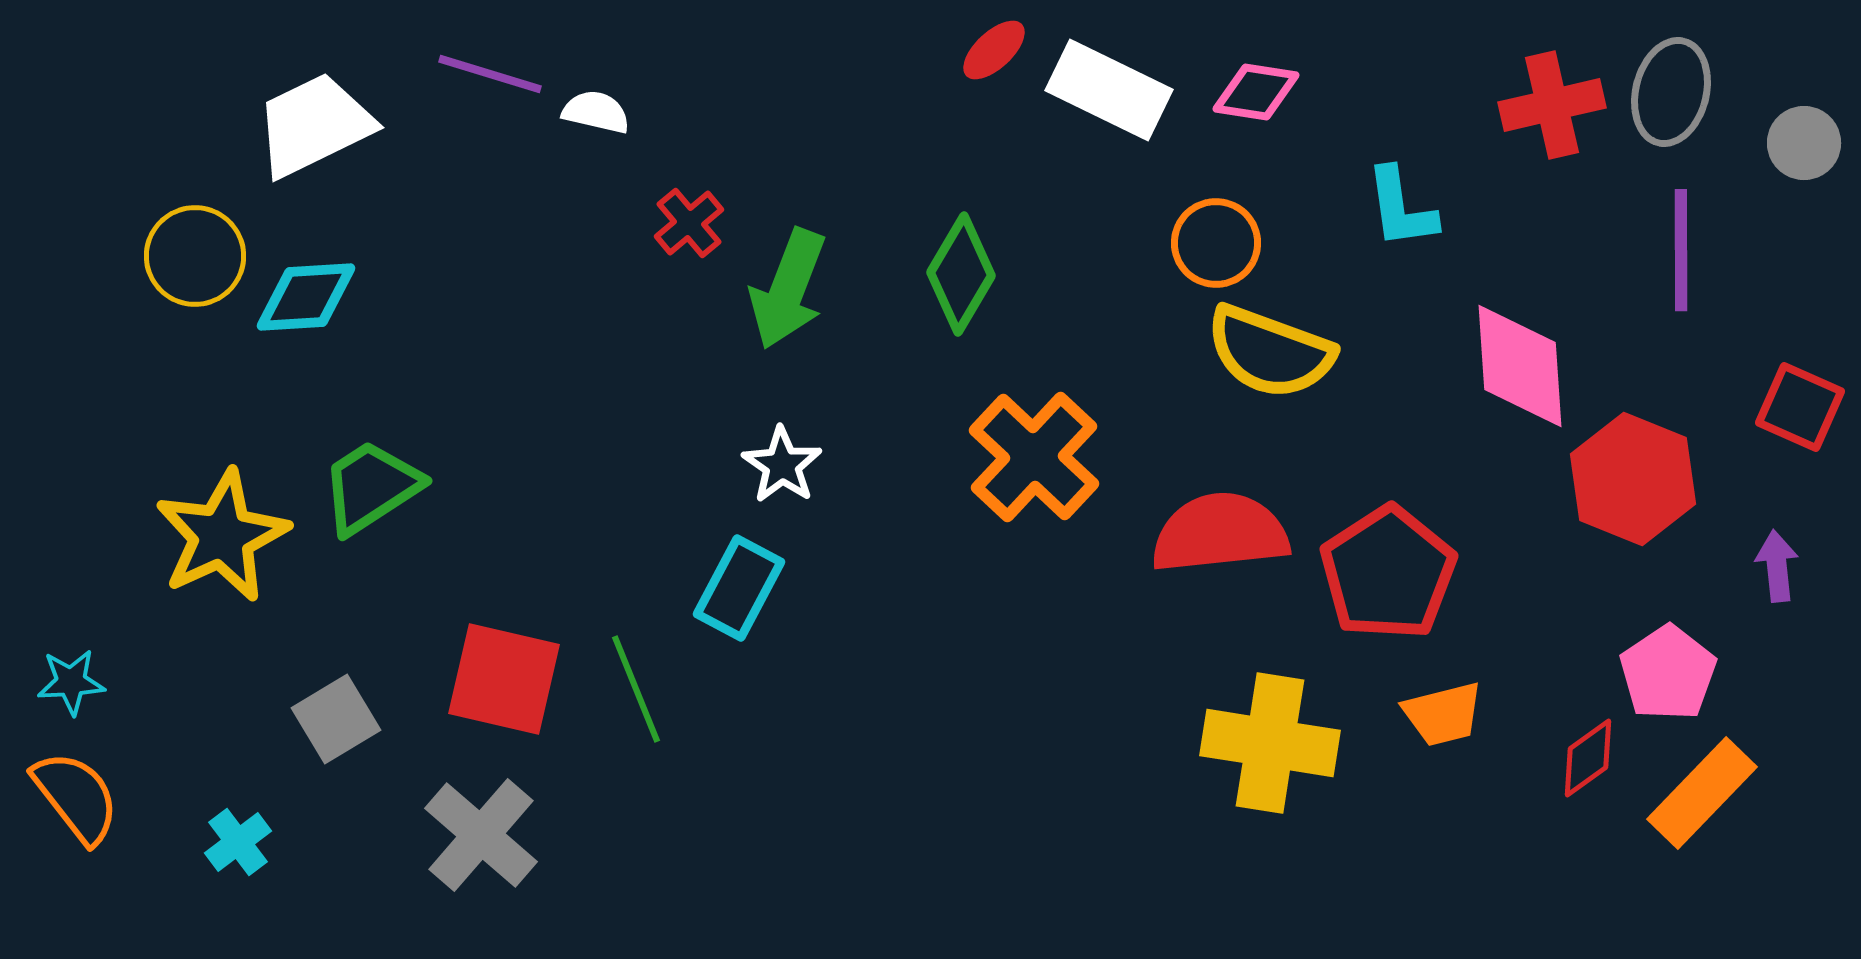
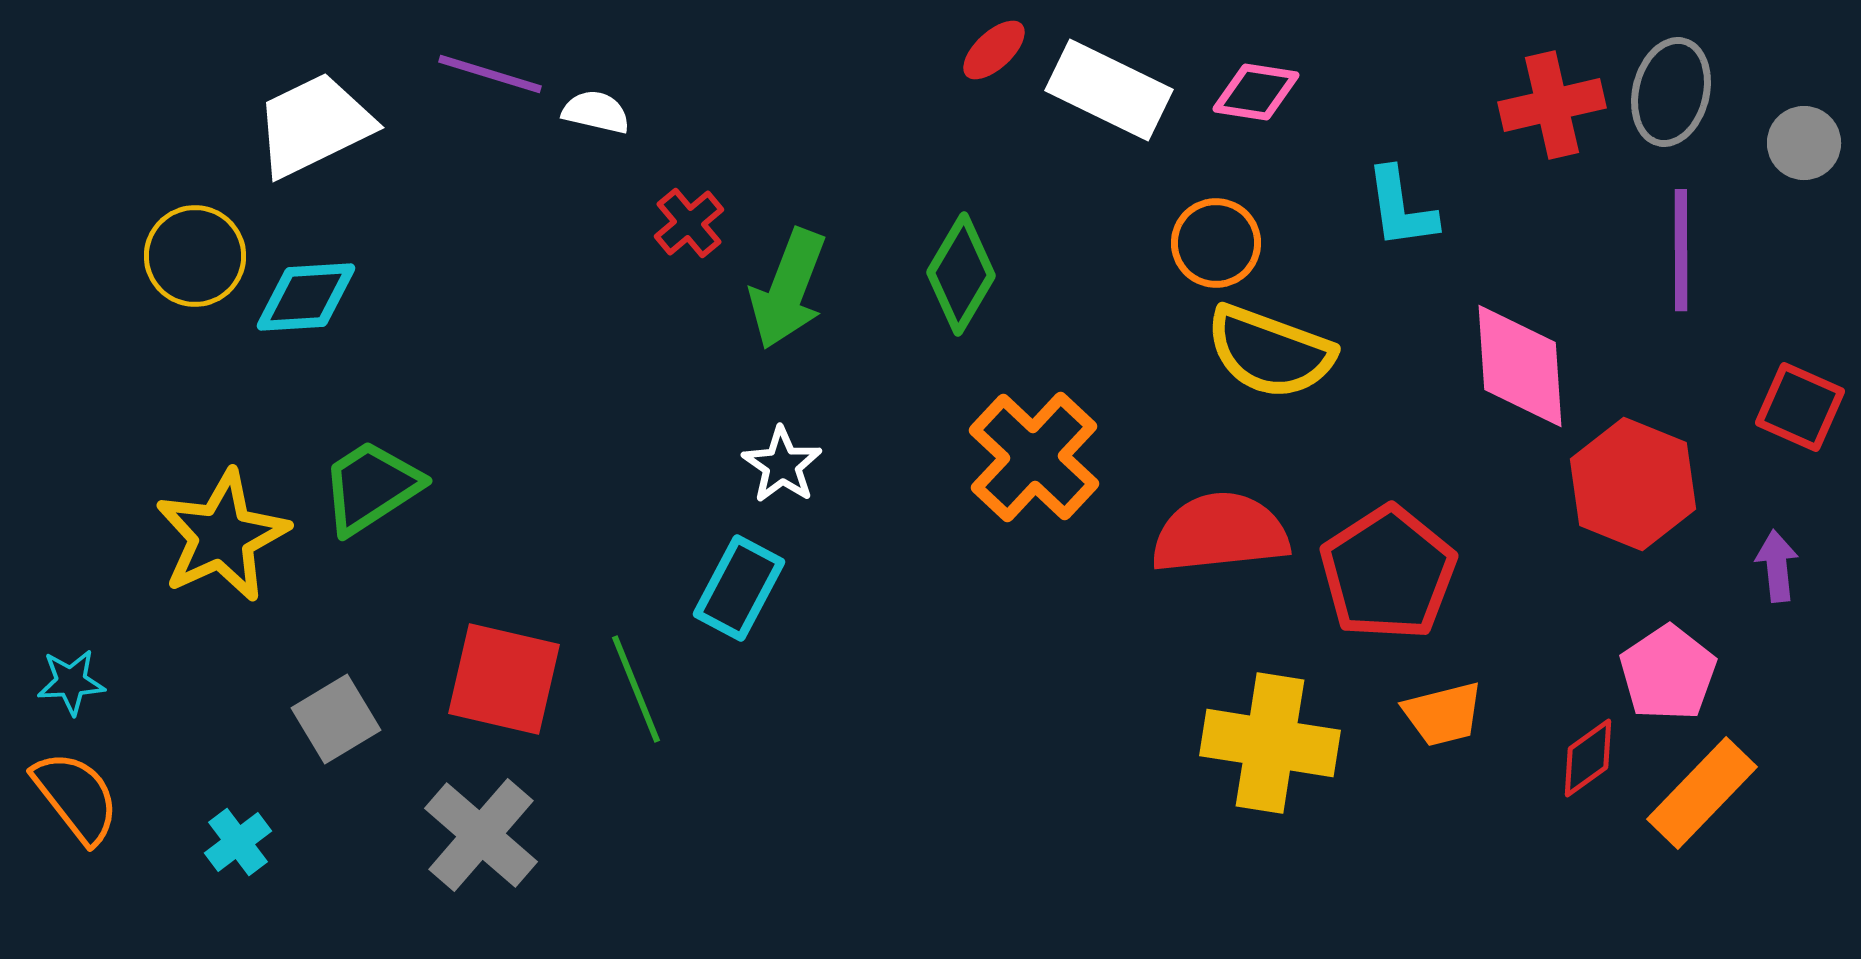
red hexagon at (1633, 479): moved 5 px down
